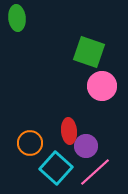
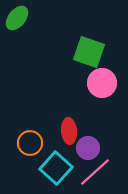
green ellipse: rotated 45 degrees clockwise
pink circle: moved 3 px up
purple circle: moved 2 px right, 2 px down
